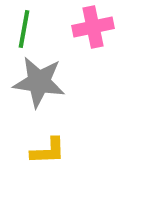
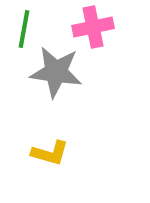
gray star: moved 17 px right, 10 px up
yellow L-shape: moved 2 px right, 2 px down; rotated 18 degrees clockwise
